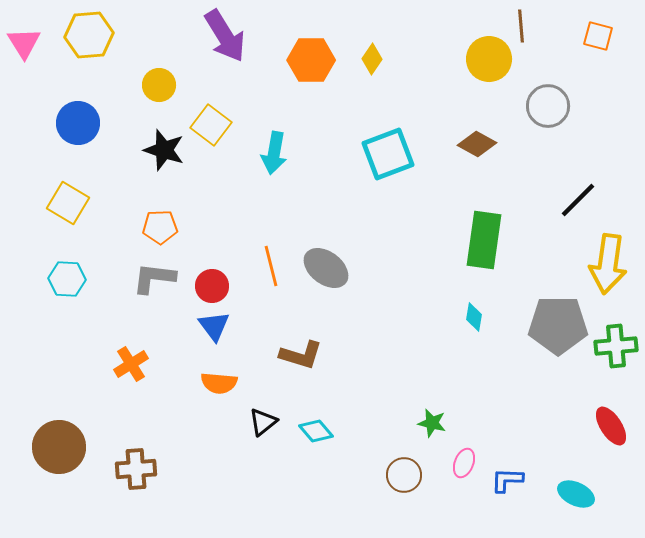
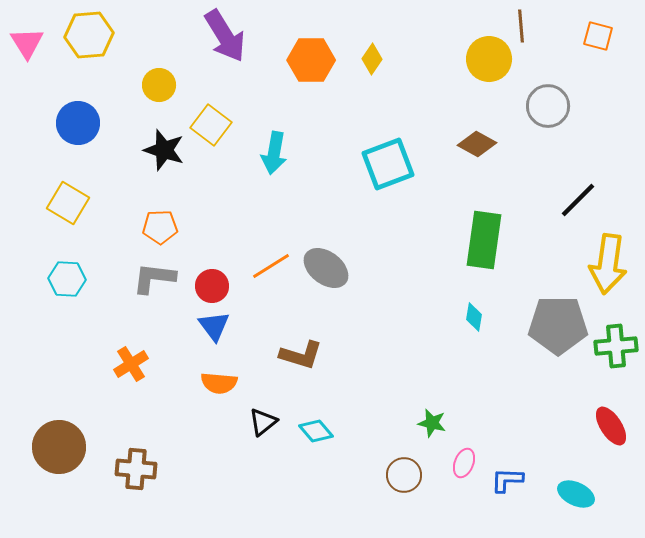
pink triangle at (24, 43): moved 3 px right
cyan square at (388, 154): moved 10 px down
orange line at (271, 266): rotated 72 degrees clockwise
brown cross at (136, 469): rotated 9 degrees clockwise
